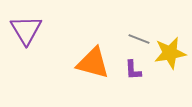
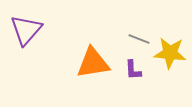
purple triangle: rotated 12 degrees clockwise
yellow star: rotated 16 degrees clockwise
orange triangle: rotated 24 degrees counterclockwise
